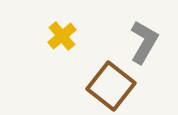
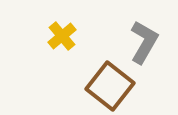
brown square: moved 1 px left
